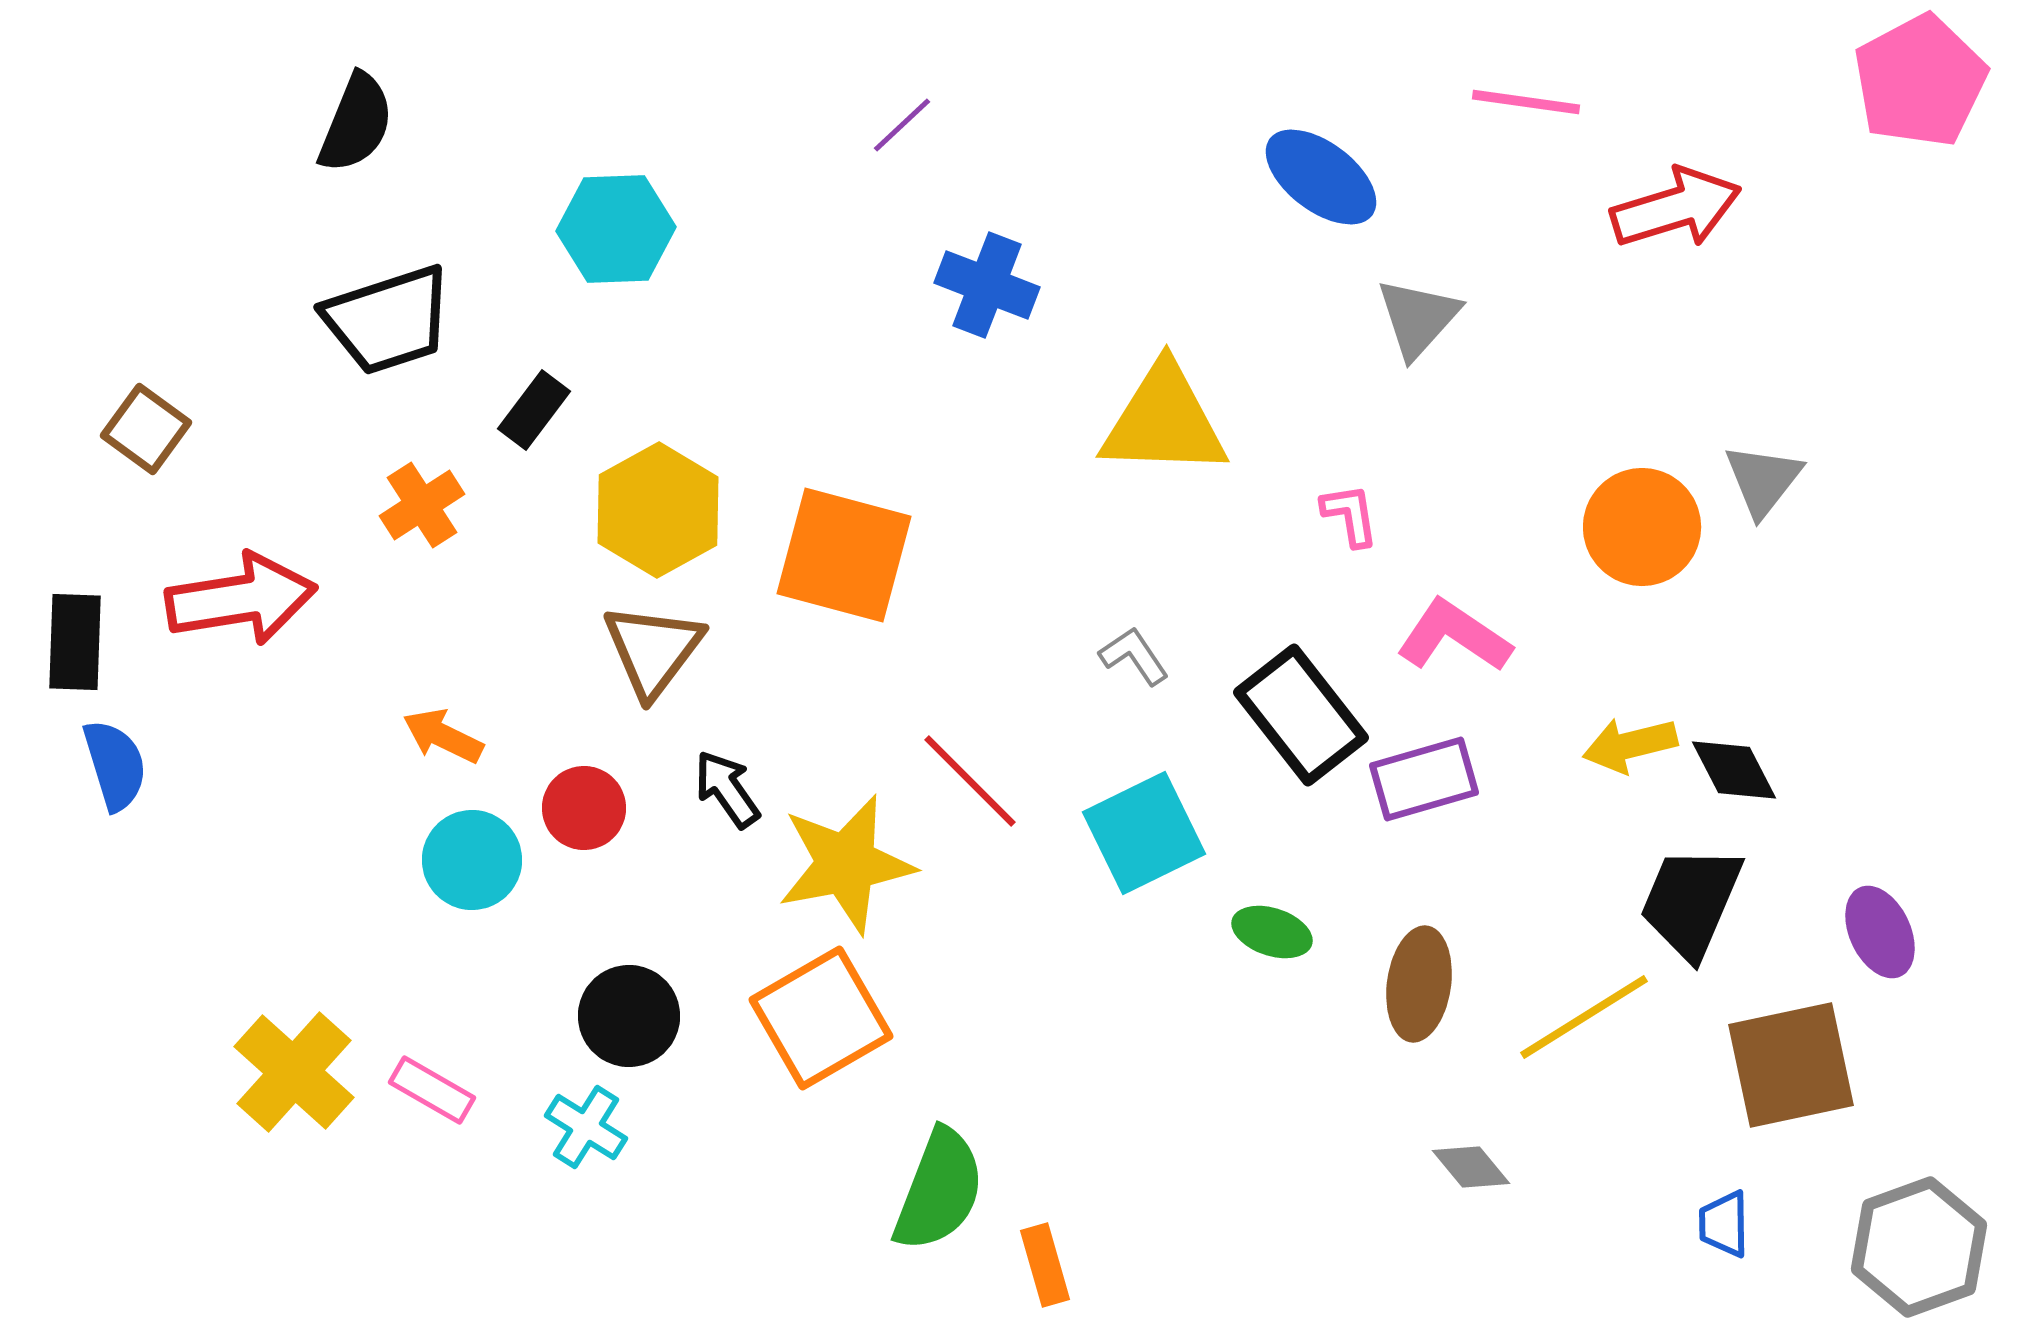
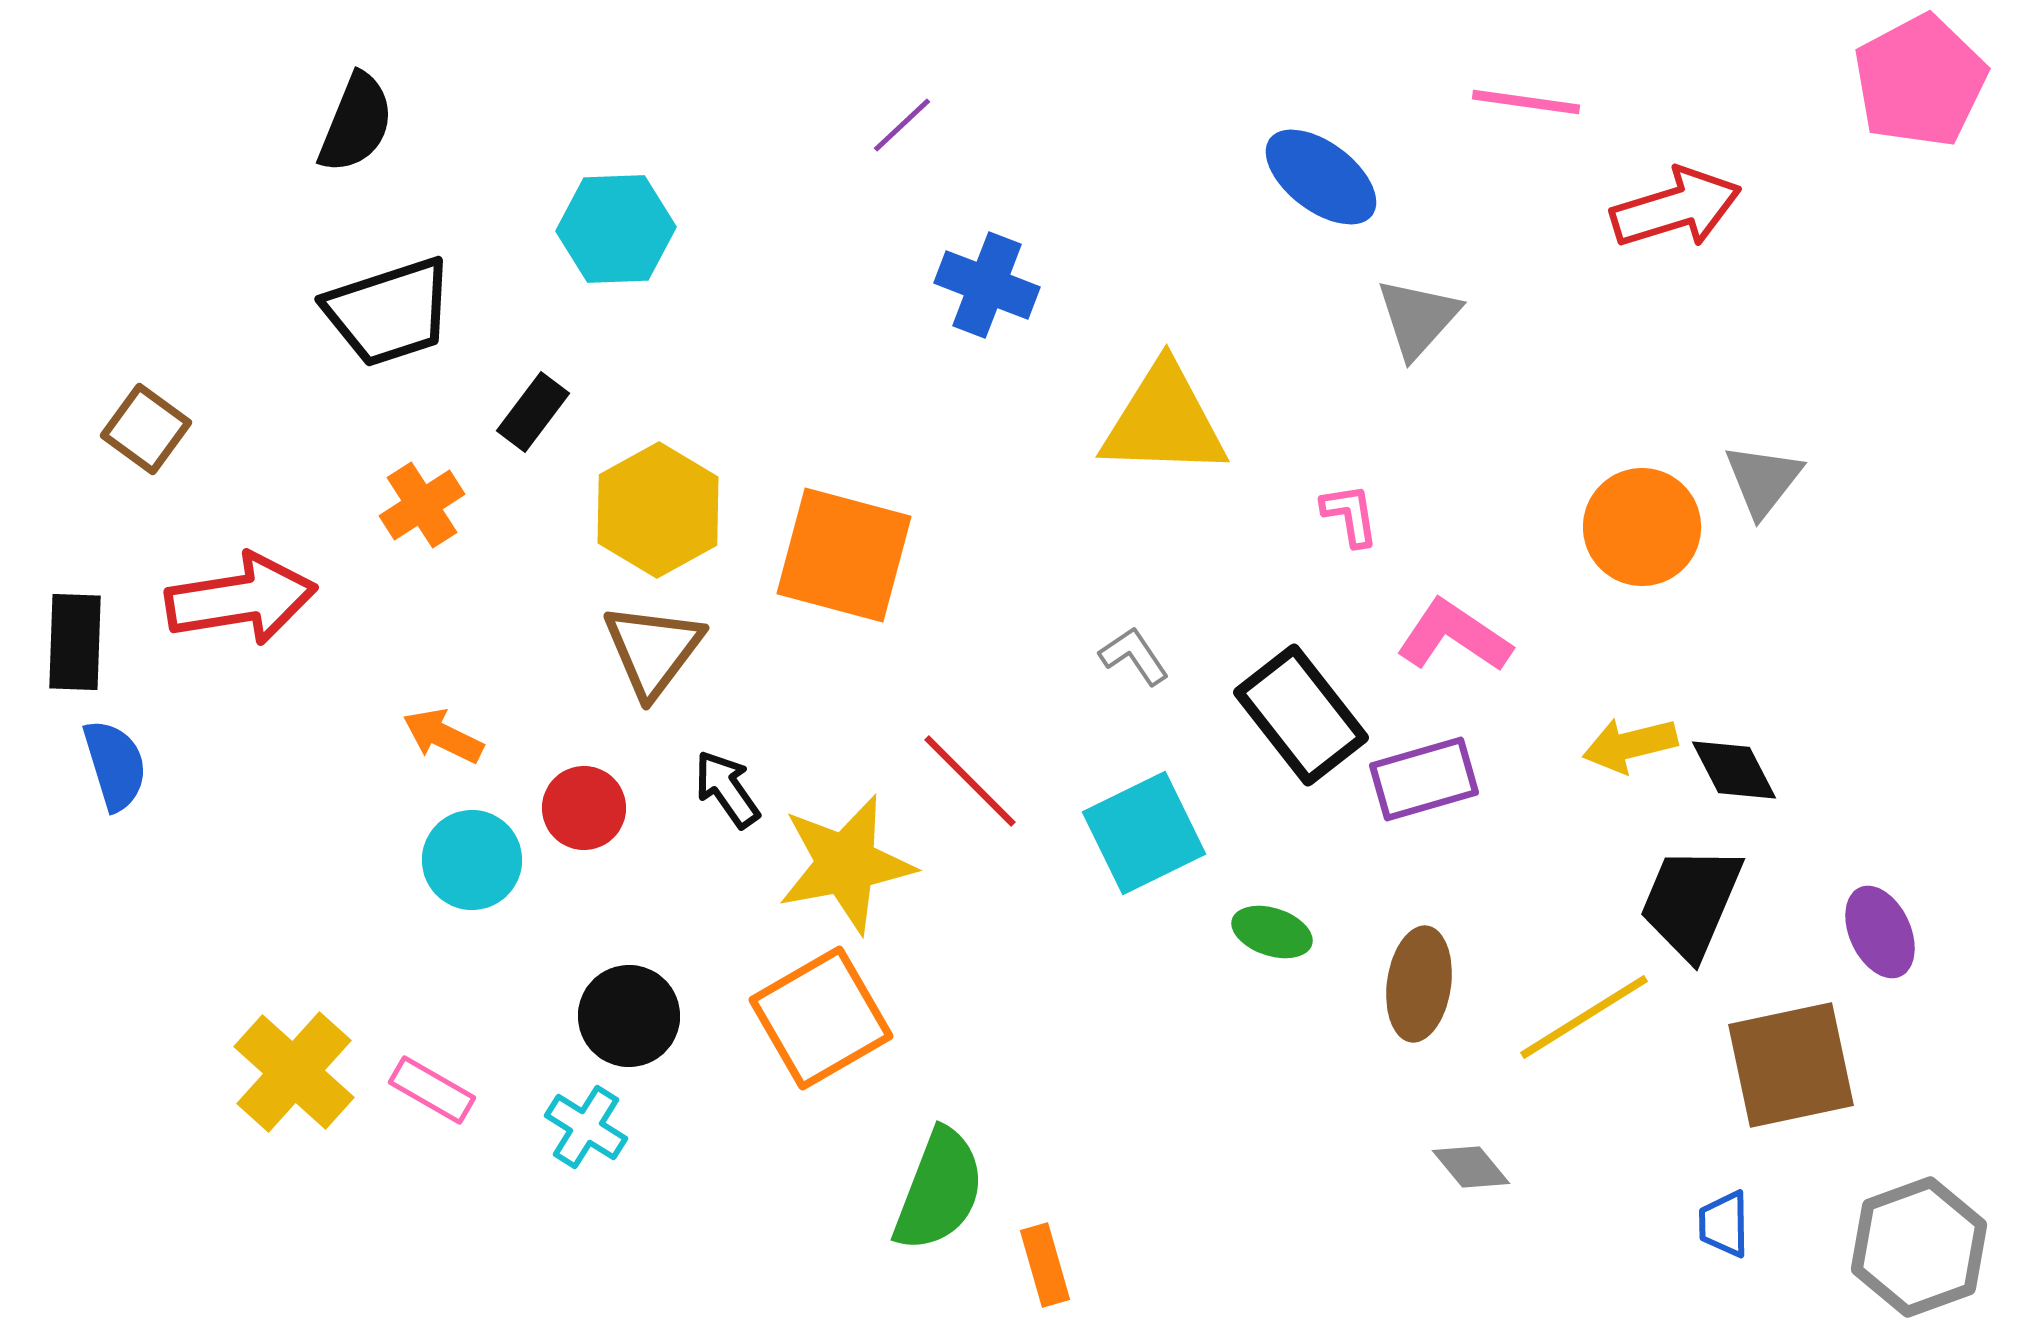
black trapezoid at (388, 320): moved 1 px right, 8 px up
black rectangle at (534, 410): moved 1 px left, 2 px down
